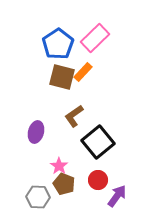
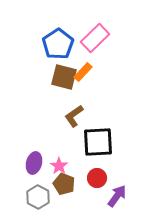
brown square: moved 2 px right
purple ellipse: moved 2 px left, 31 px down
black square: rotated 36 degrees clockwise
red circle: moved 1 px left, 2 px up
gray hexagon: rotated 25 degrees clockwise
